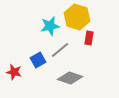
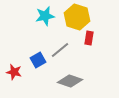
cyan star: moved 5 px left, 10 px up
gray diamond: moved 3 px down
